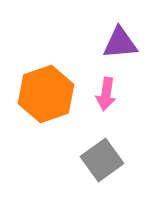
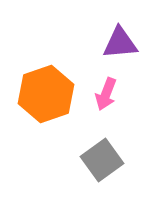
pink arrow: rotated 12 degrees clockwise
